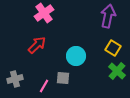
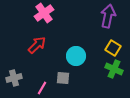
green cross: moved 3 px left, 2 px up; rotated 18 degrees counterclockwise
gray cross: moved 1 px left, 1 px up
pink line: moved 2 px left, 2 px down
